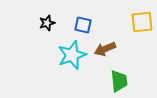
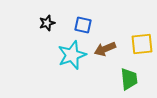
yellow square: moved 22 px down
green trapezoid: moved 10 px right, 2 px up
